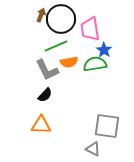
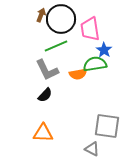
orange semicircle: moved 9 px right, 12 px down
orange triangle: moved 2 px right, 8 px down
gray triangle: moved 1 px left
